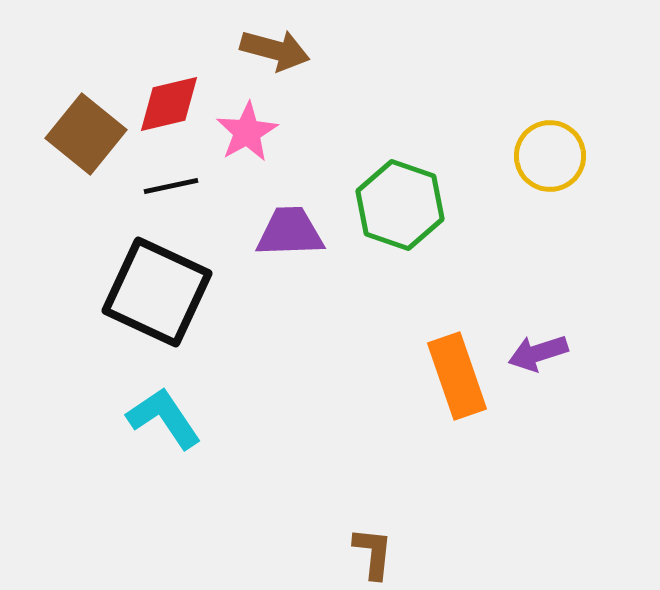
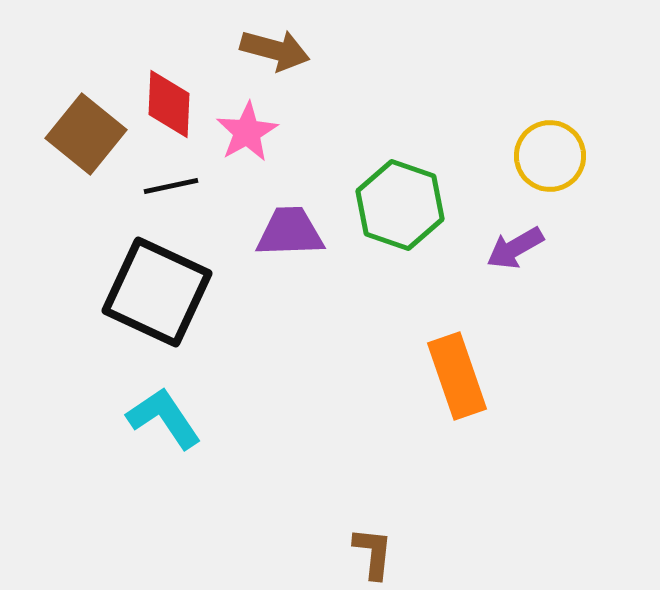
red diamond: rotated 74 degrees counterclockwise
purple arrow: moved 23 px left, 105 px up; rotated 12 degrees counterclockwise
